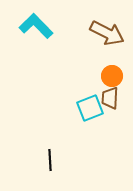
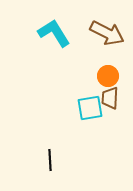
cyan L-shape: moved 18 px right, 7 px down; rotated 12 degrees clockwise
orange circle: moved 4 px left
cyan square: rotated 12 degrees clockwise
